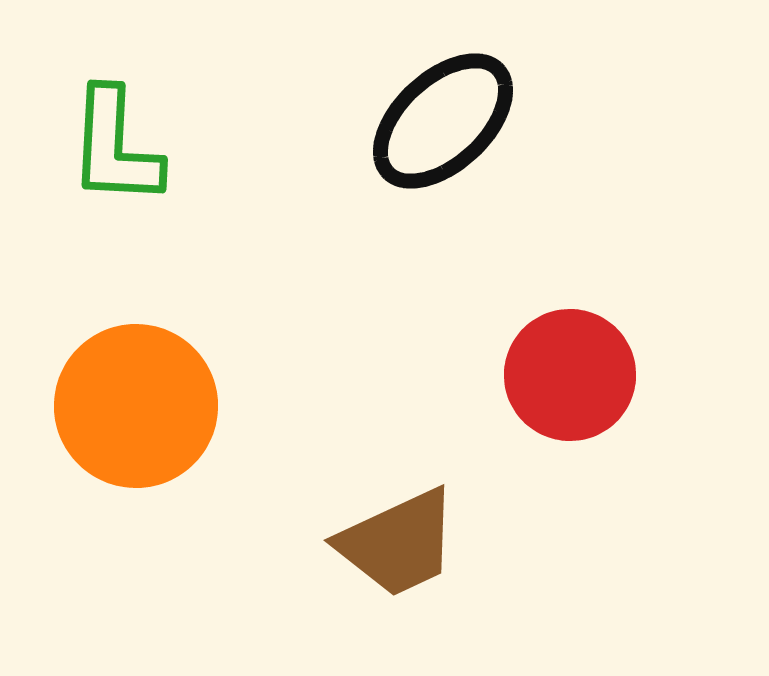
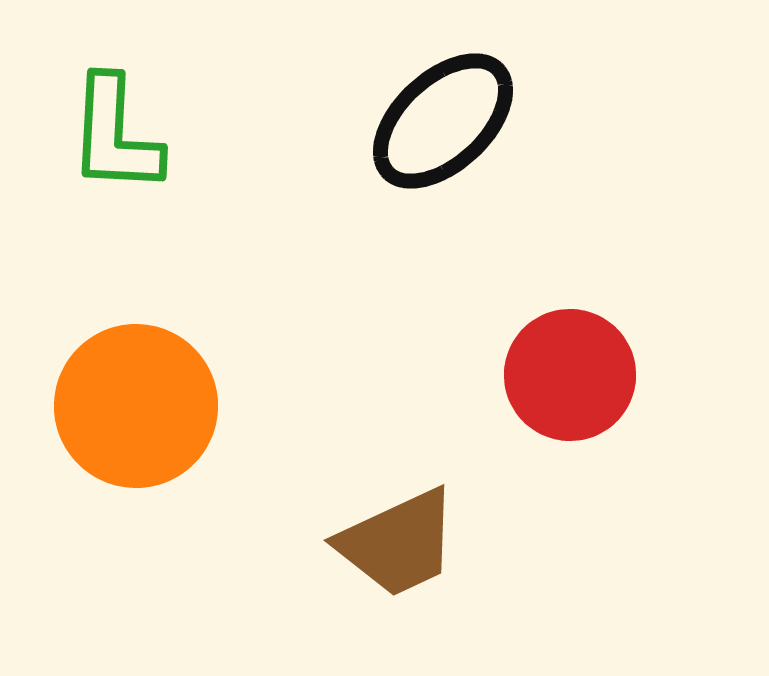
green L-shape: moved 12 px up
